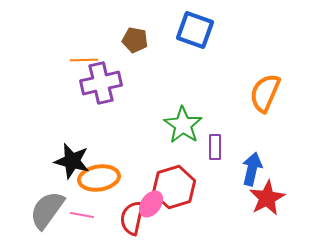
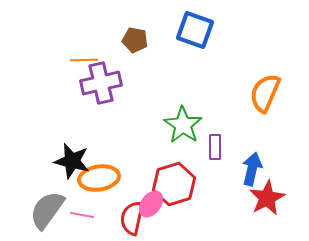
red hexagon: moved 3 px up
